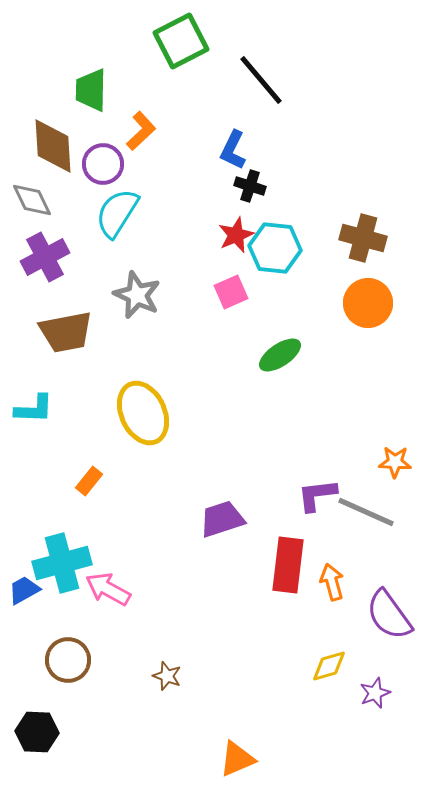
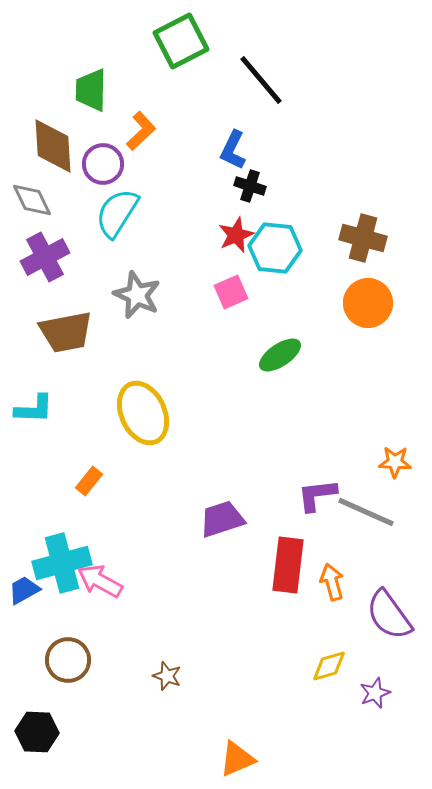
pink arrow: moved 8 px left, 8 px up
